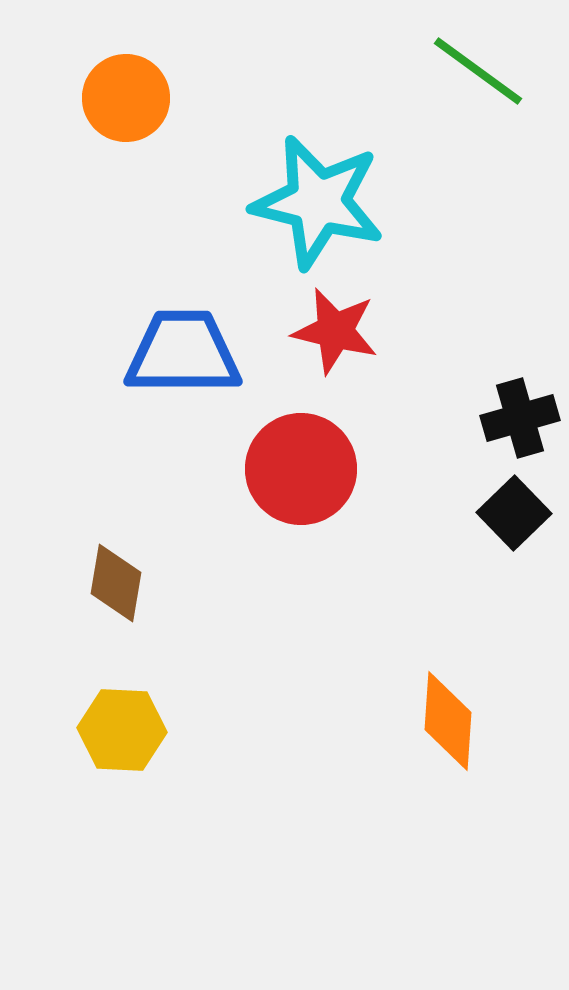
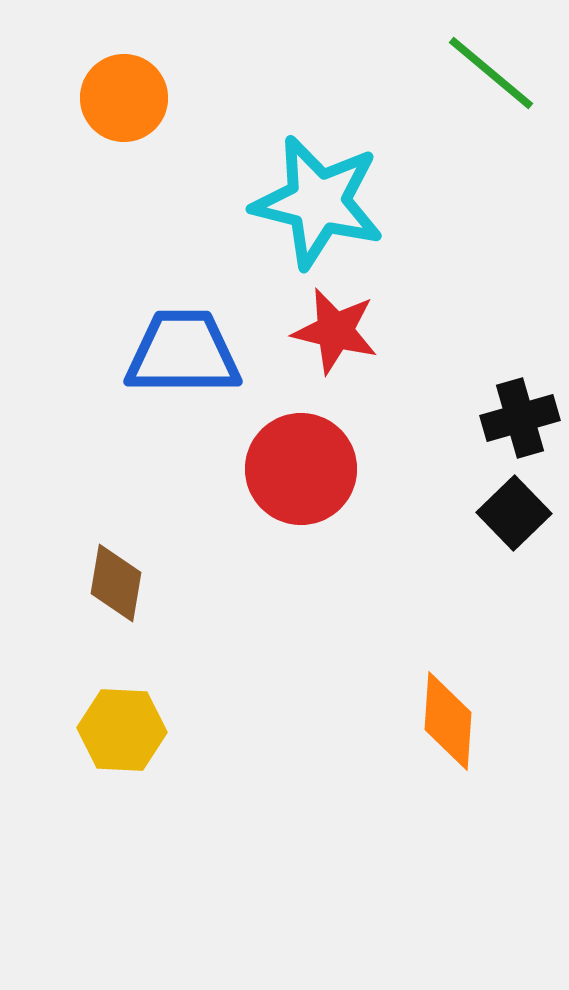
green line: moved 13 px right, 2 px down; rotated 4 degrees clockwise
orange circle: moved 2 px left
